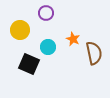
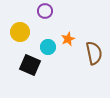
purple circle: moved 1 px left, 2 px up
yellow circle: moved 2 px down
orange star: moved 5 px left; rotated 24 degrees clockwise
black square: moved 1 px right, 1 px down
